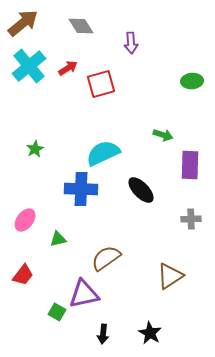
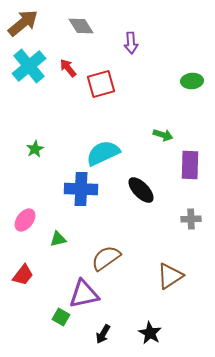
red arrow: rotated 96 degrees counterclockwise
green square: moved 4 px right, 5 px down
black arrow: rotated 24 degrees clockwise
